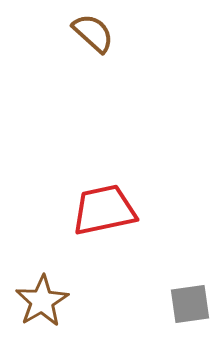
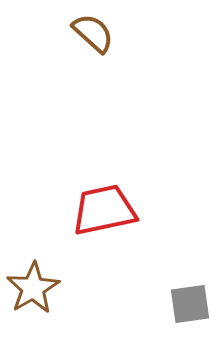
brown star: moved 9 px left, 13 px up
